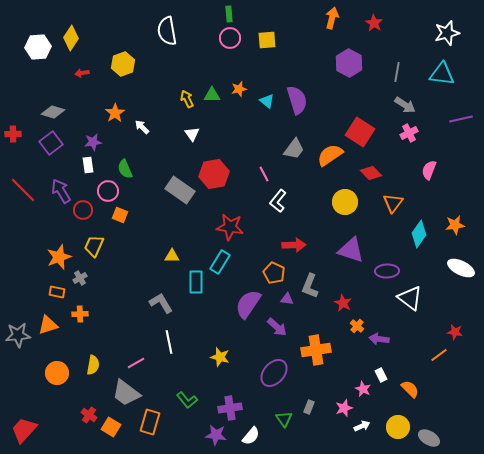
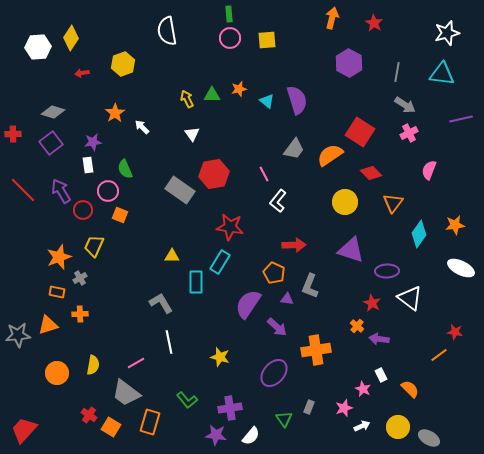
red star at (343, 303): moved 29 px right
